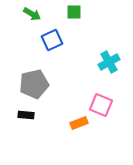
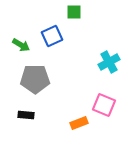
green arrow: moved 11 px left, 31 px down
blue square: moved 4 px up
gray pentagon: moved 1 px right, 5 px up; rotated 12 degrees clockwise
pink square: moved 3 px right
